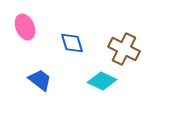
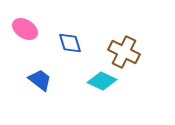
pink ellipse: moved 2 px down; rotated 35 degrees counterclockwise
blue diamond: moved 2 px left
brown cross: moved 3 px down
